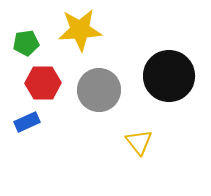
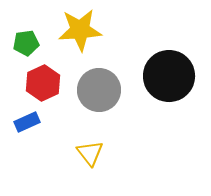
red hexagon: rotated 24 degrees counterclockwise
yellow triangle: moved 49 px left, 11 px down
